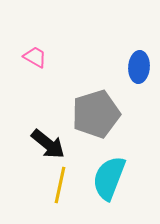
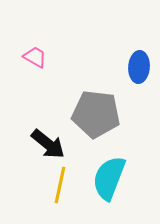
gray pentagon: rotated 24 degrees clockwise
